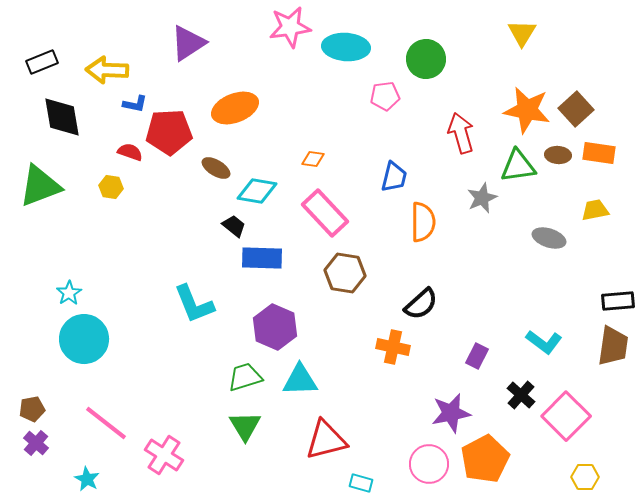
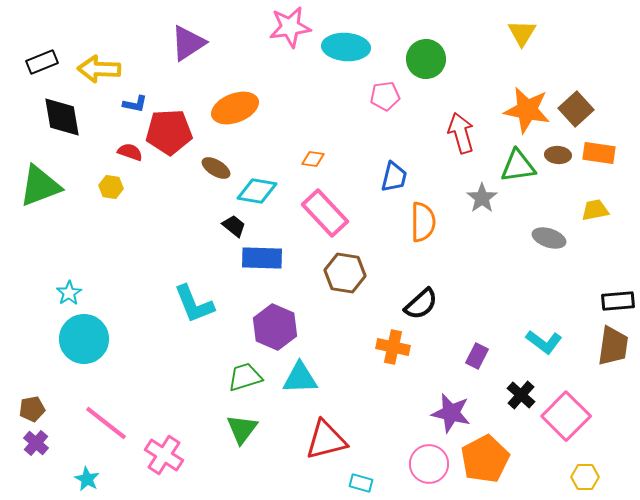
yellow arrow at (107, 70): moved 8 px left, 1 px up
gray star at (482, 198): rotated 12 degrees counterclockwise
cyan triangle at (300, 380): moved 2 px up
purple star at (451, 413): rotated 24 degrees clockwise
green triangle at (245, 426): moved 3 px left, 3 px down; rotated 8 degrees clockwise
